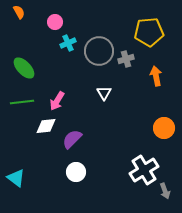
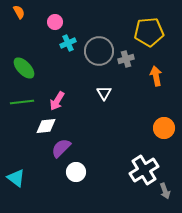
purple semicircle: moved 11 px left, 9 px down
